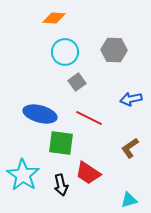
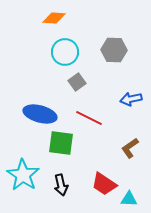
red trapezoid: moved 16 px right, 11 px down
cyan triangle: moved 1 px up; rotated 18 degrees clockwise
